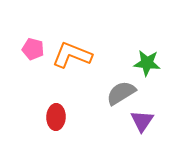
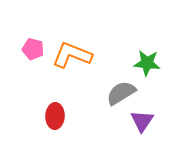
red ellipse: moved 1 px left, 1 px up
